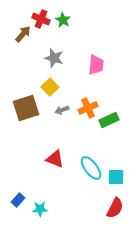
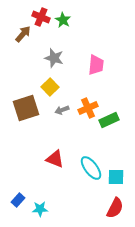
red cross: moved 2 px up
